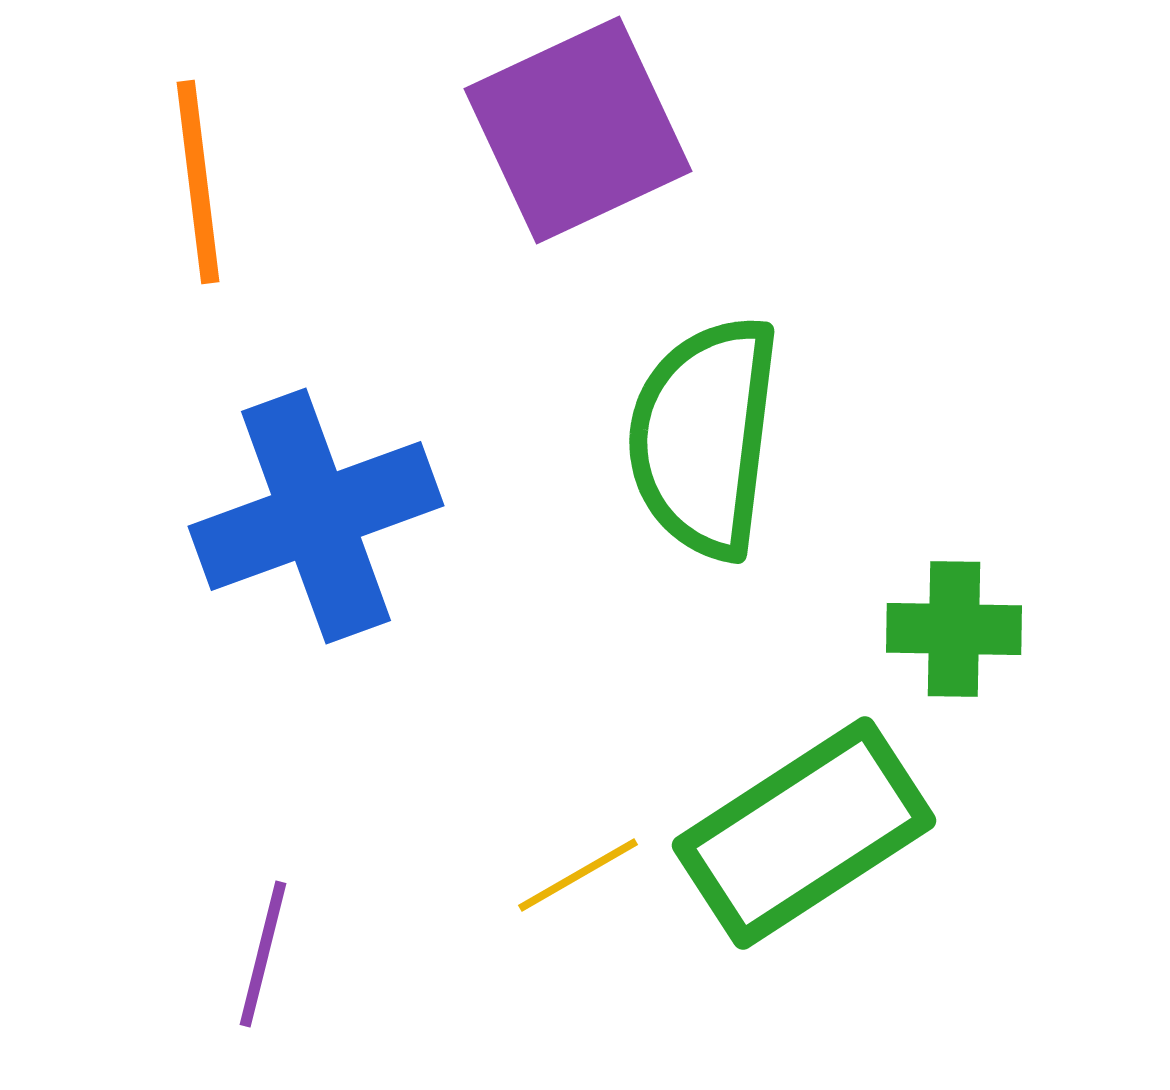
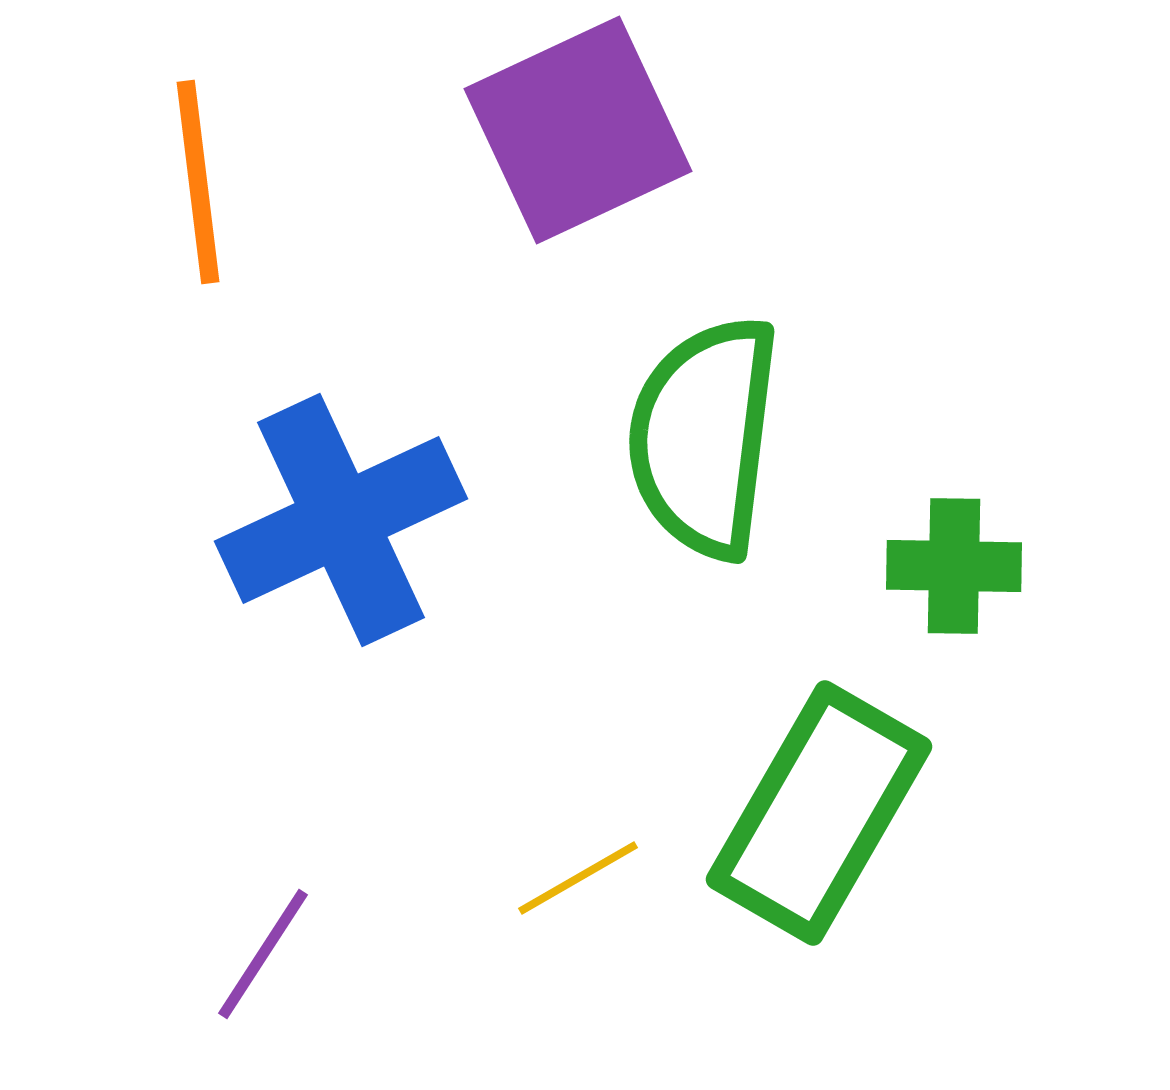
blue cross: moved 25 px right, 4 px down; rotated 5 degrees counterclockwise
green cross: moved 63 px up
green rectangle: moved 15 px right, 20 px up; rotated 27 degrees counterclockwise
yellow line: moved 3 px down
purple line: rotated 19 degrees clockwise
